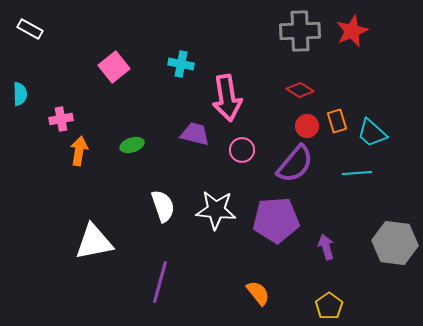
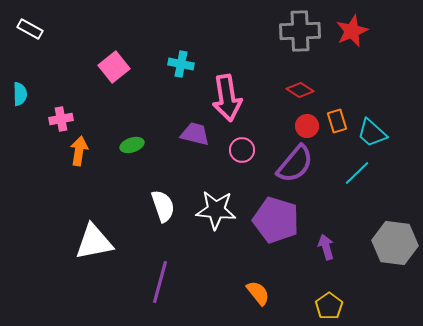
cyan line: rotated 40 degrees counterclockwise
purple pentagon: rotated 21 degrees clockwise
